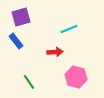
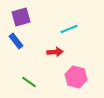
green line: rotated 21 degrees counterclockwise
